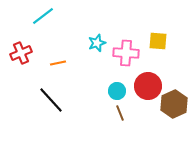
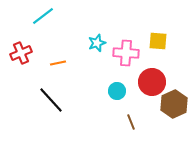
red circle: moved 4 px right, 4 px up
brown line: moved 11 px right, 9 px down
